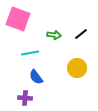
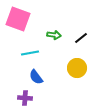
black line: moved 4 px down
